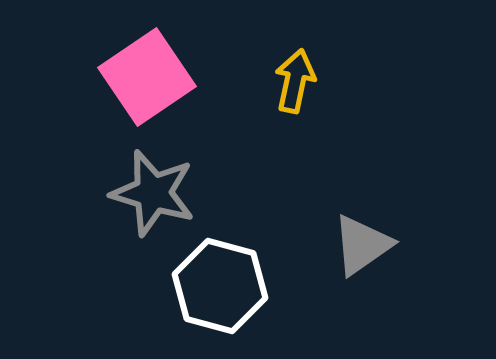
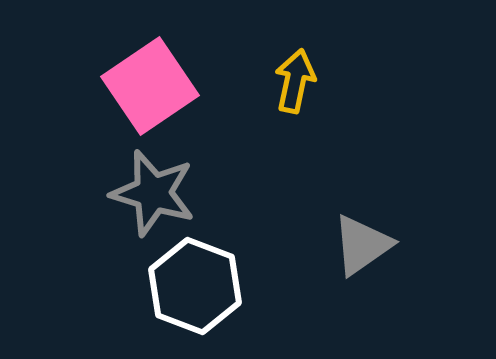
pink square: moved 3 px right, 9 px down
white hexagon: moved 25 px left; rotated 6 degrees clockwise
